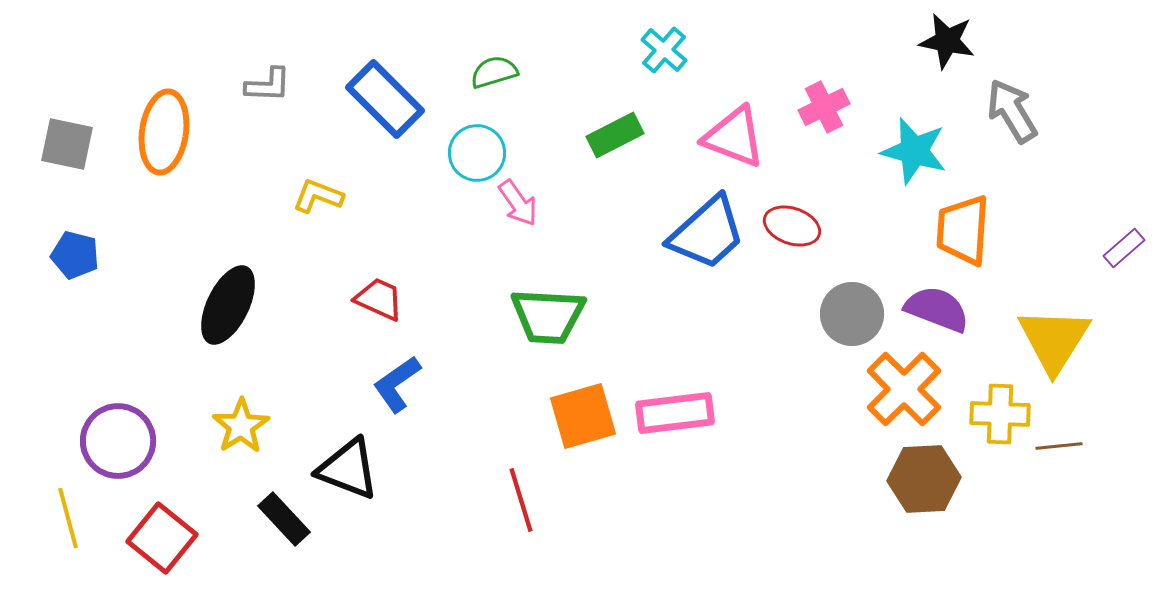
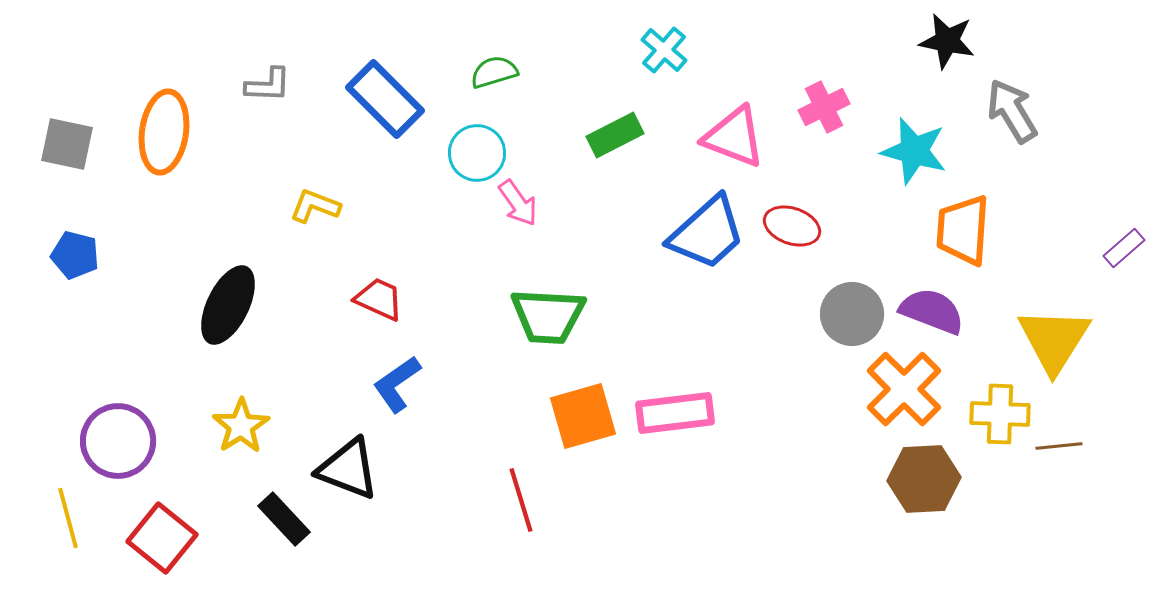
yellow L-shape: moved 3 px left, 10 px down
purple semicircle: moved 5 px left, 2 px down
